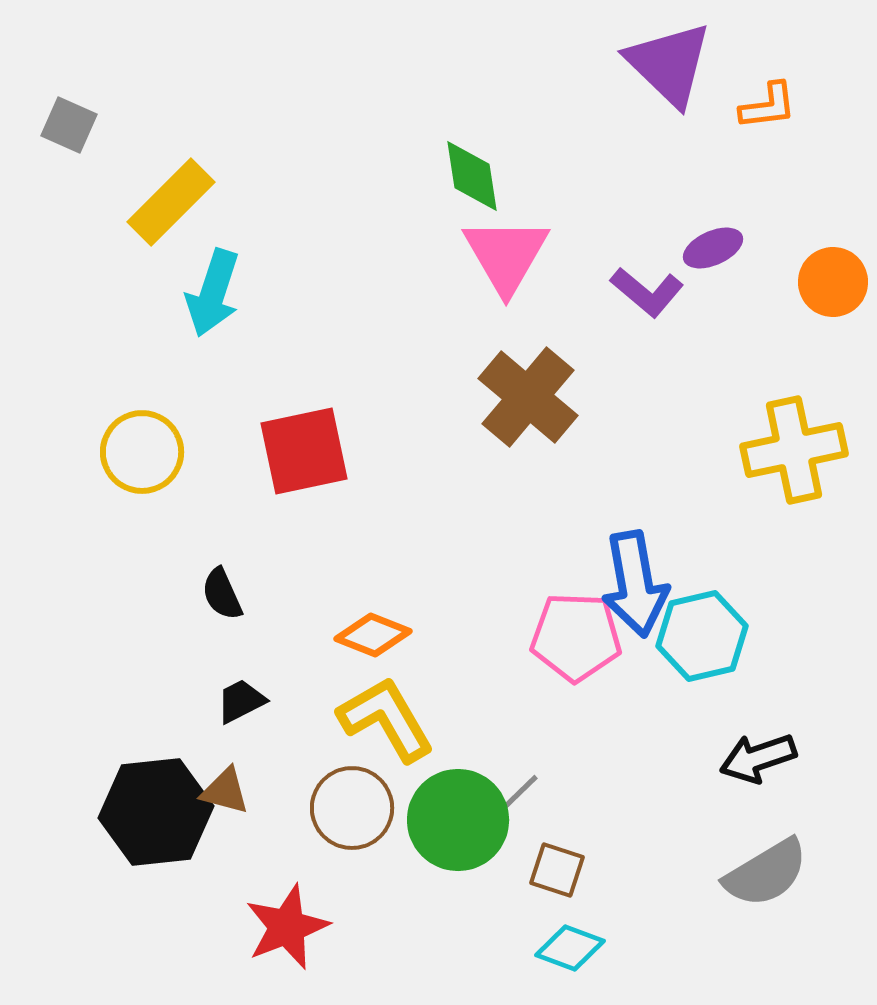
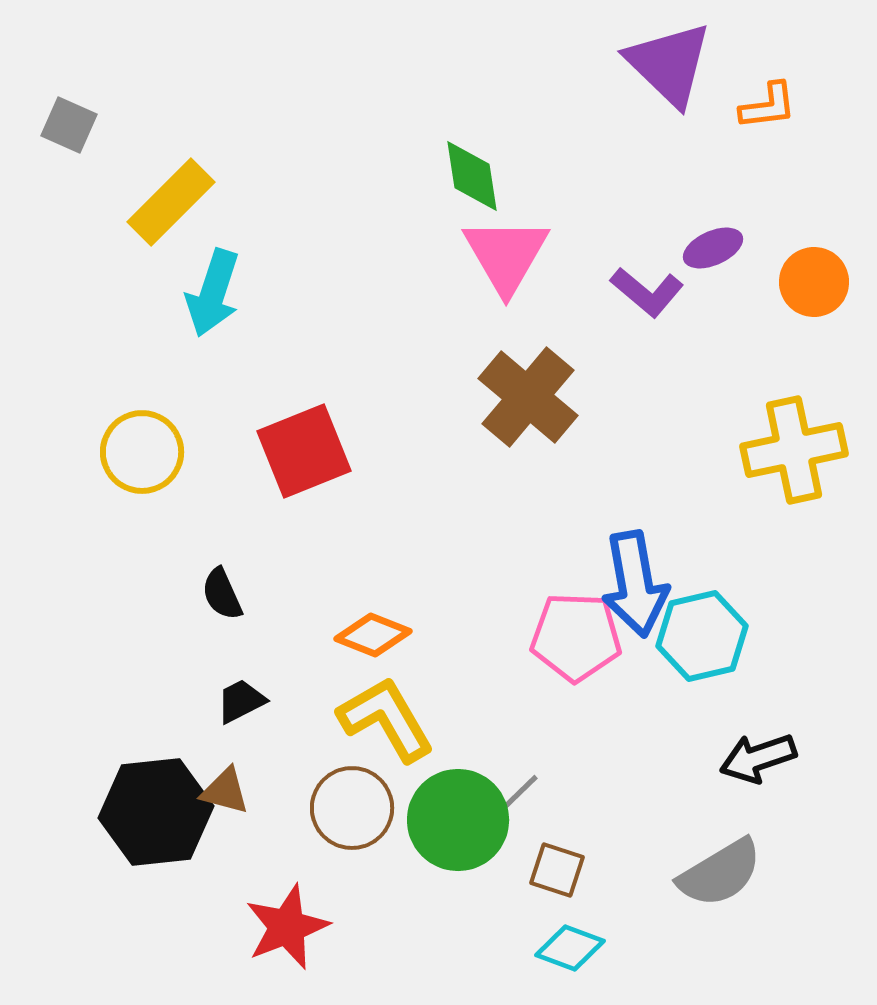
orange circle: moved 19 px left
red square: rotated 10 degrees counterclockwise
gray semicircle: moved 46 px left
